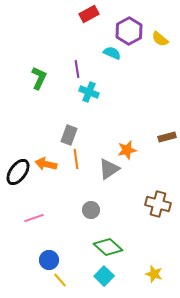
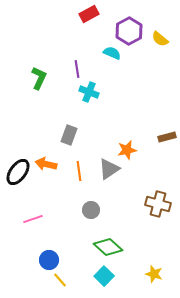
orange line: moved 3 px right, 12 px down
pink line: moved 1 px left, 1 px down
